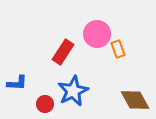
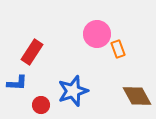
red rectangle: moved 31 px left
blue star: rotated 8 degrees clockwise
brown diamond: moved 2 px right, 4 px up
red circle: moved 4 px left, 1 px down
